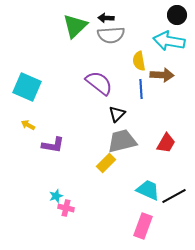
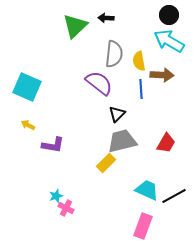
black circle: moved 8 px left
gray semicircle: moved 3 px right, 19 px down; rotated 80 degrees counterclockwise
cyan arrow: rotated 20 degrees clockwise
cyan trapezoid: moved 1 px left
pink cross: rotated 14 degrees clockwise
